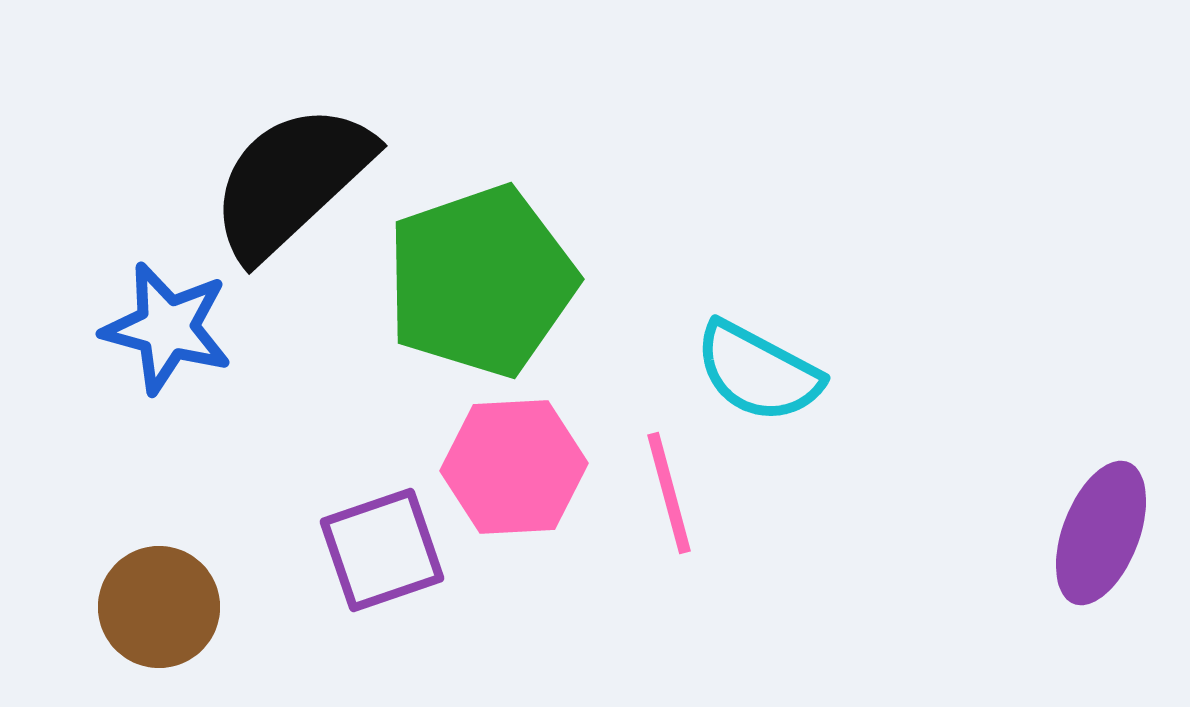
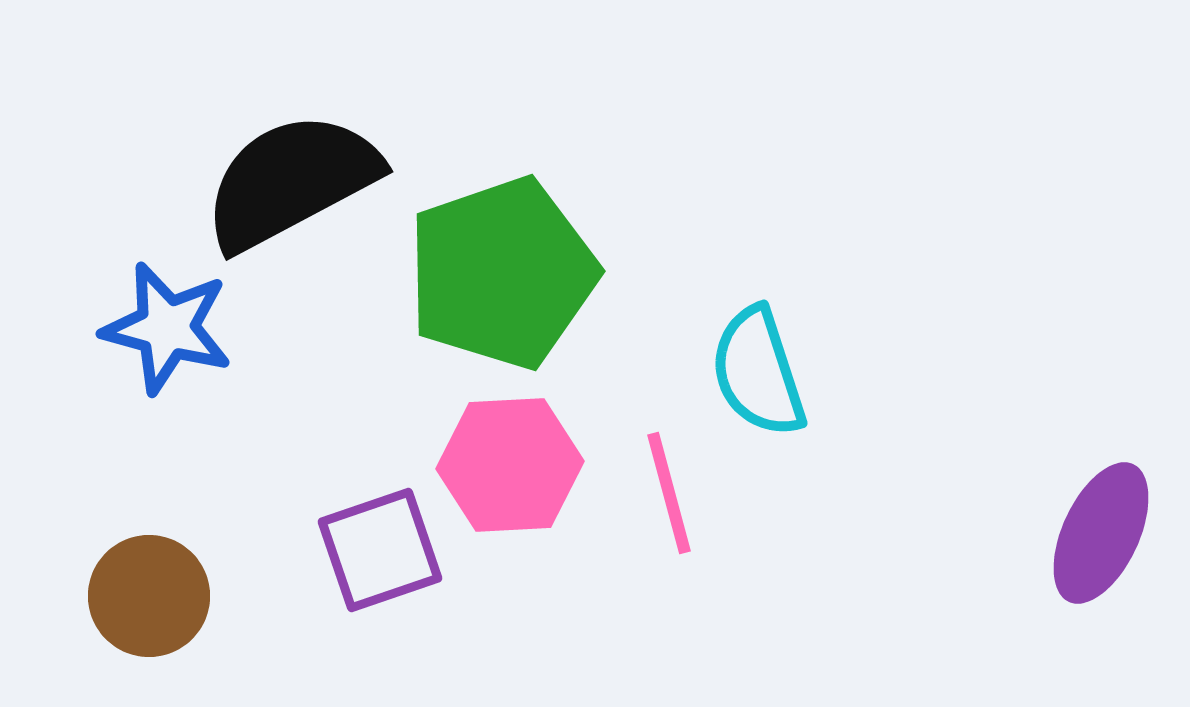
black semicircle: rotated 15 degrees clockwise
green pentagon: moved 21 px right, 8 px up
cyan semicircle: rotated 44 degrees clockwise
pink hexagon: moved 4 px left, 2 px up
purple ellipse: rotated 4 degrees clockwise
purple square: moved 2 px left
brown circle: moved 10 px left, 11 px up
